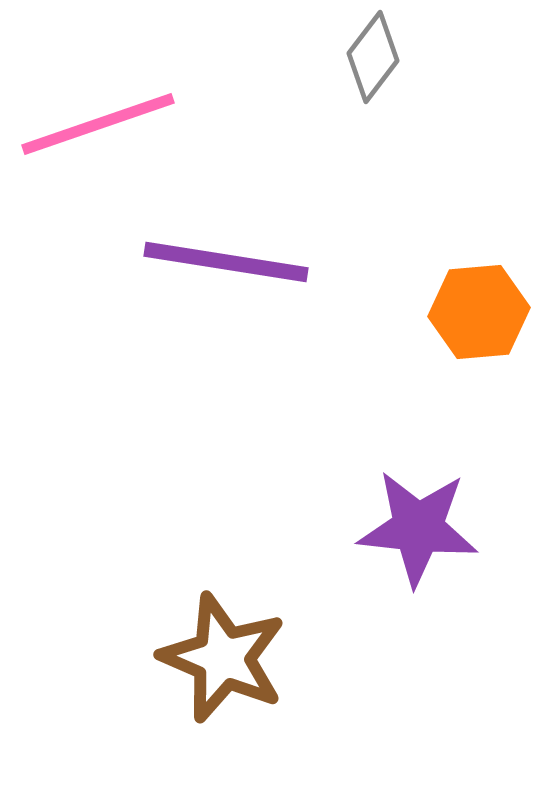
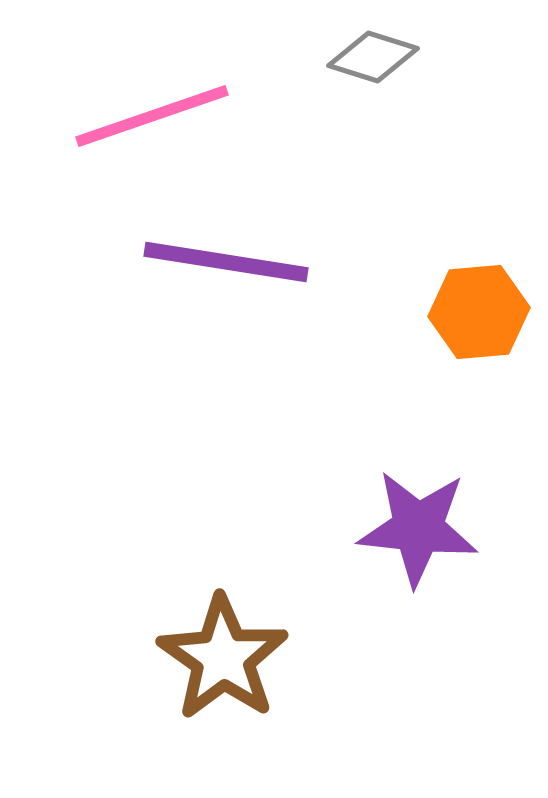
gray diamond: rotated 70 degrees clockwise
pink line: moved 54 px right, 8 px up
brown star: rotated 12 degrees clockwise
